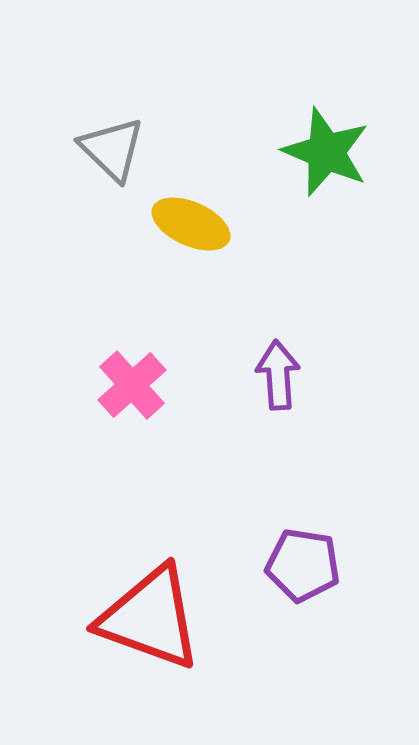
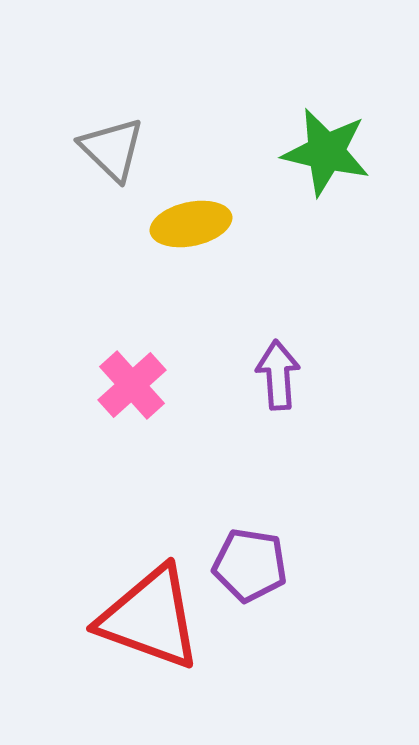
green star: rotated 10 degrees counterclockwise
yellow ellipse: rotated 36 degrees counterclockwise
purple pentagon: moved 53 px left
